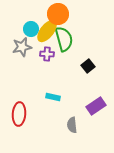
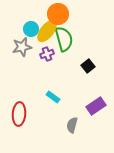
purple cross: rotated 24 degrees counterclockwise
cyan rectangle: rotated 24 degrees clockwise
gray semicircle: rotated 21 degrees clockwise
